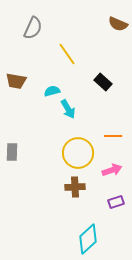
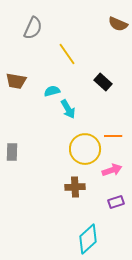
yellow circle: moved 7 px right, 4 px up
